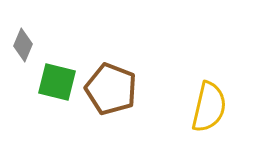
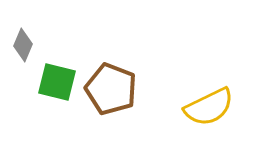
yellow semicircle: rotated 51 degrees clockwise
